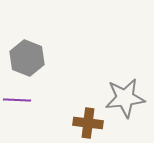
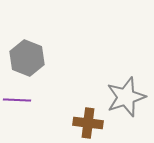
gray star: moved 1 px right, 1 px up; rotated 12 degrees counterclockwise
